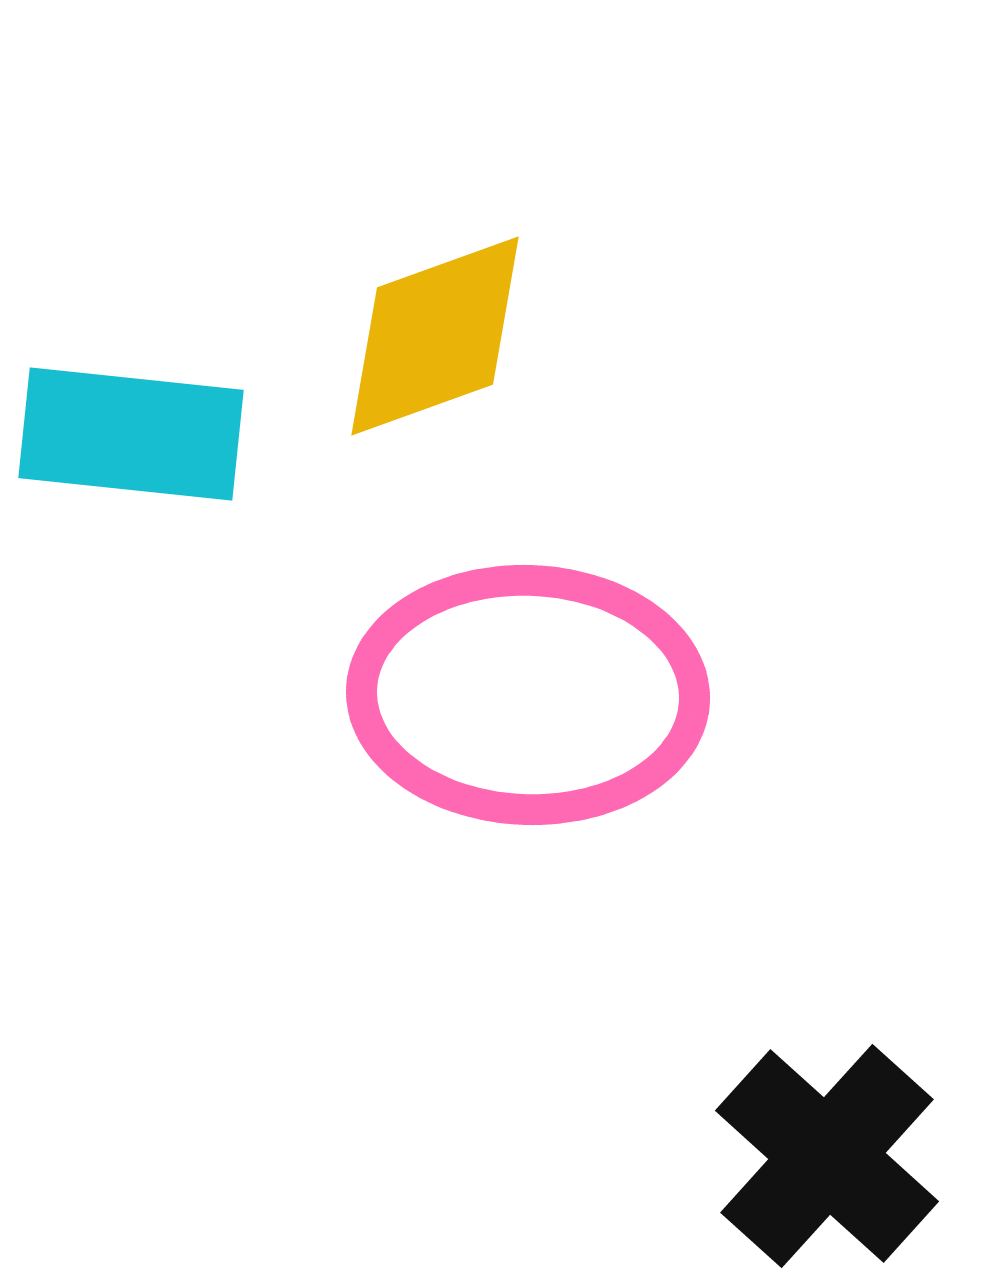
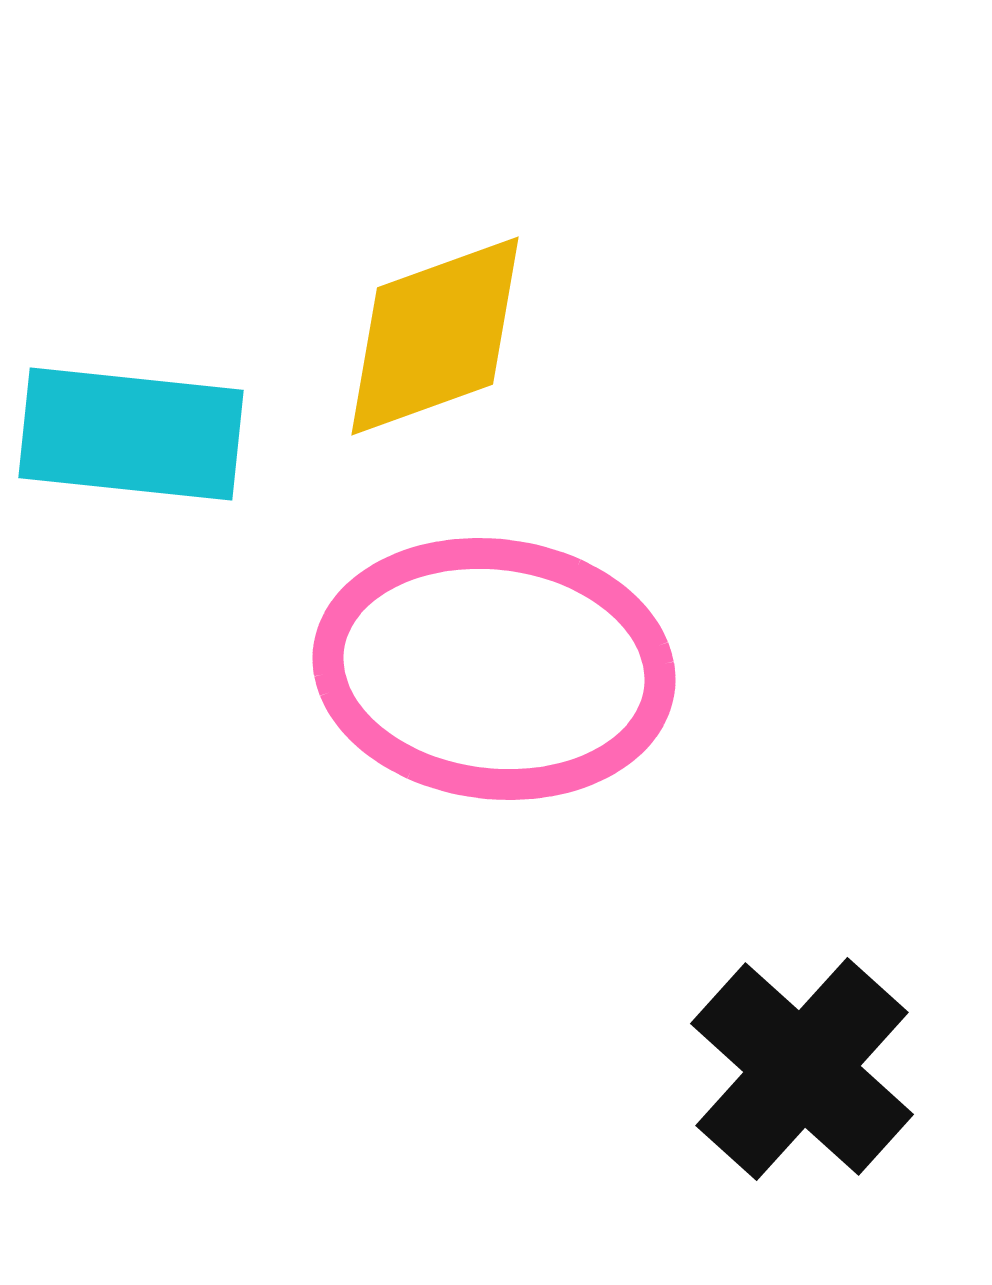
pink ellipse: moved 34 px left, 26 px up; rotated 5 degrees clockwise
black cross: moved 25 px left, 87 px up
